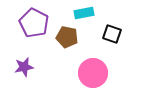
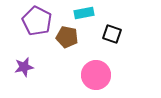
purple pentagon: moved 3 px right, 2 px up
pink circle: moved 3 px right, 2 px down
